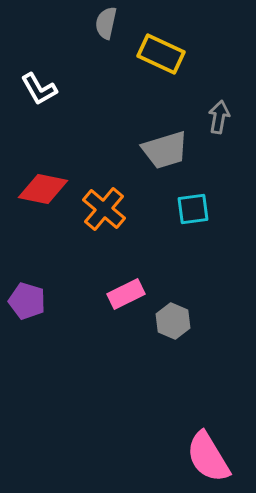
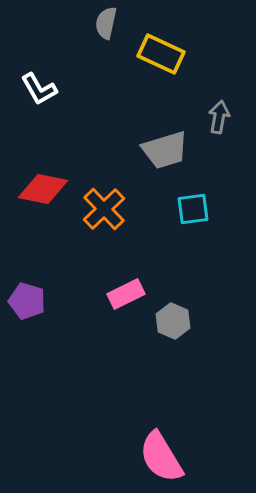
orange cross: rotated 6 degrees clockwise
pink semicircle: moved 47 px left
